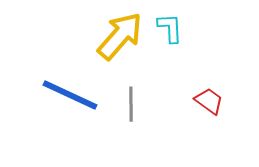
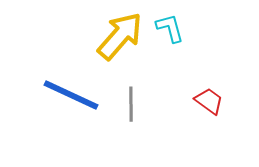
cyan L-shape: rotated 12 degrees counterclockwise
blue line: moved 1 px right
